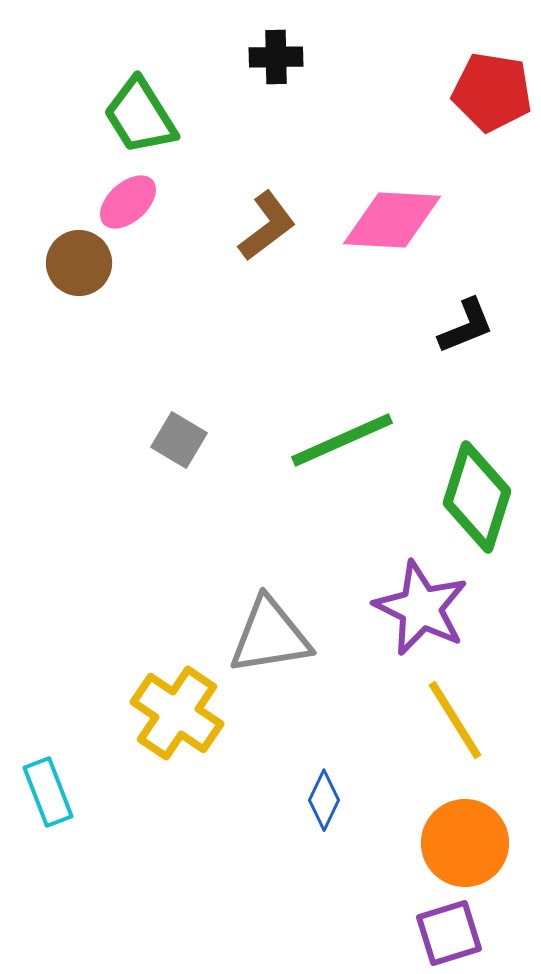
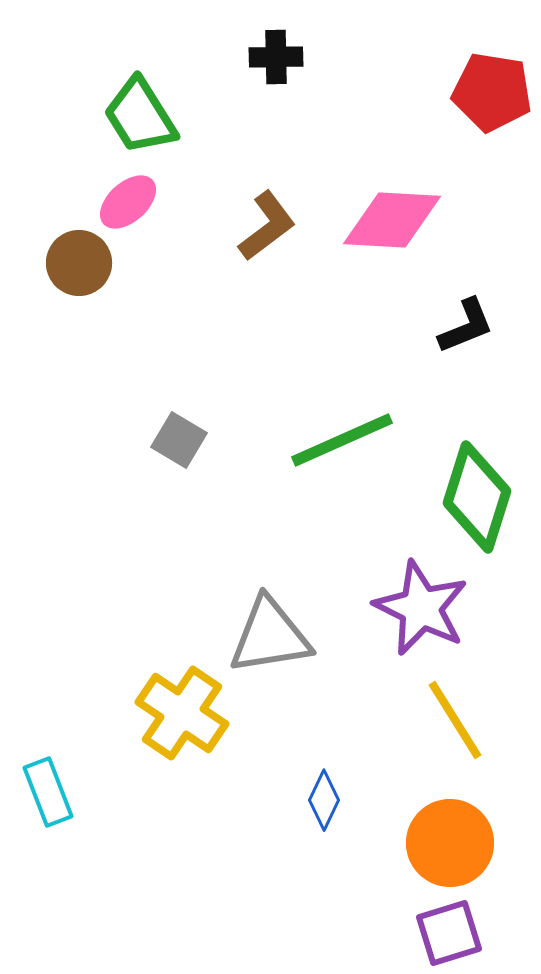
yellow cross: moved 5 px right
orange circle: moved 15 px left
